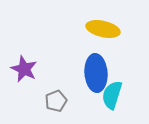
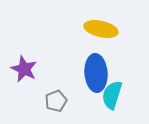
yellow ellipse: moved 2 px left
